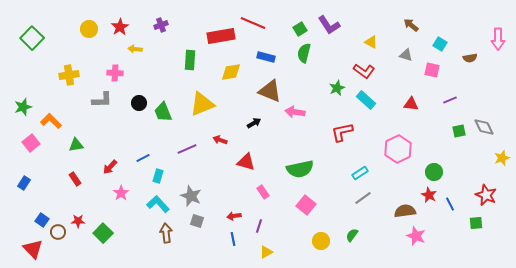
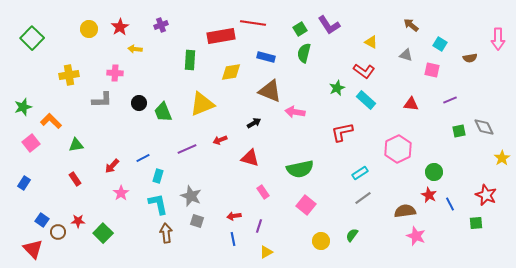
red line at (253, 23): rotated 15 degrees counterclockwise
red arrow at (220, 140): rotated 40 degrees counterclockwise
yellow star at (502, 158): rotated 14 degrees counterclockwise
red triangle at (246, 162): moved 4 px right, 4 px up
red arrow at (110, 167): moved 2 px right, 1 px up
cyan L-shape at (158, 204): rotated 30 degrees clockwise
